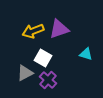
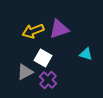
gray triangle: moved 1 px up
